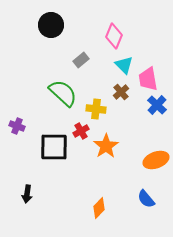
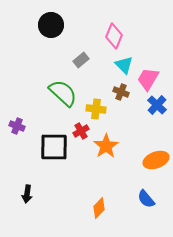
pink trapezoid: rotated 40 degrees clockwise
brown cross: rotated 28 degrees counterclockwise
